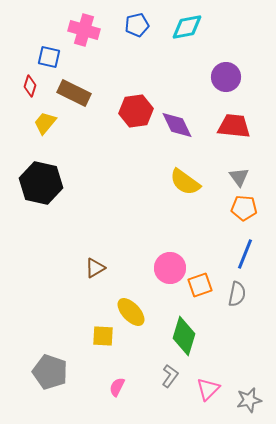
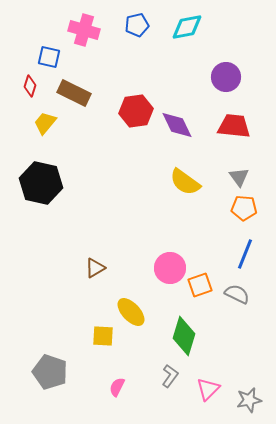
gray semicircle: rotated 75 degrees counterclockwise
